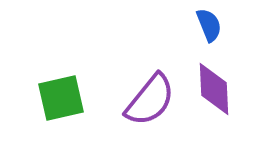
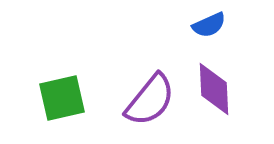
blue semicircle: rotated 88 degrees clockwise
green square: moved 1 px right
